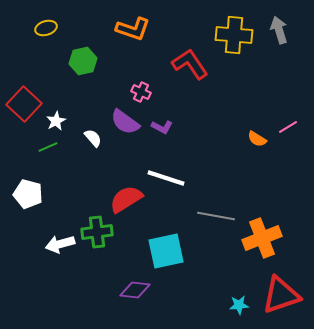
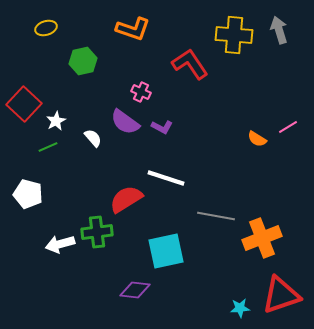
cyan star: moved 1 px right, 3 px down
